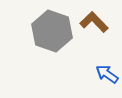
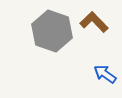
blue arrow: moved 2 px left
